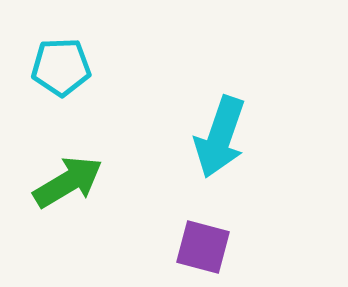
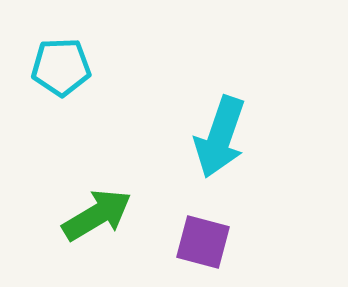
green arrow: moved 29 px right, 33 px down
purple square: moved 5 px up
